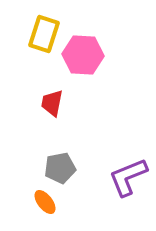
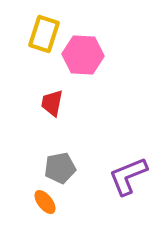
purple L-shape: moved 1 px up
